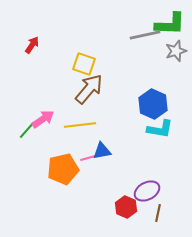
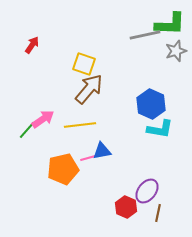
blue hexagon: moved 2 px left
purple ellipse: rotated 25 degrees counterclockwise
